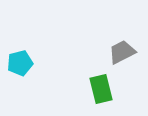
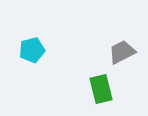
cyan pentagon: moved 12 px right, 13 px up
